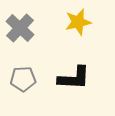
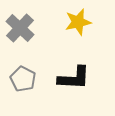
gray pentagon: rotated 30 degrees clockwise
